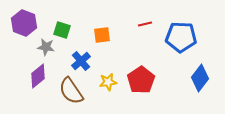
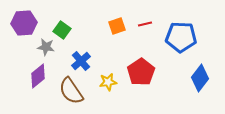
purple hexagon: rotated 25 degrees counterclockwise
green square: rotated 18 degrees clockwise
orange square: moved 15 px right, 9 px up; rotated 12 degrees counterclockwise
red pentagon: moved 8 px up
